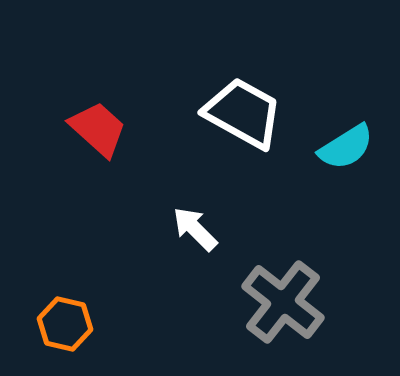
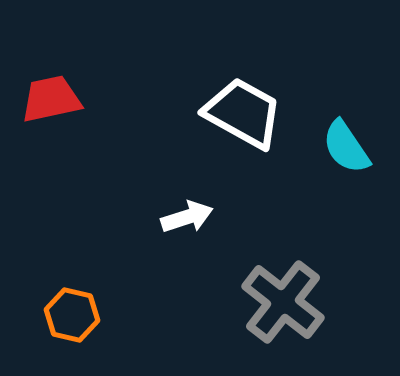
red trapezoid: moved 47 px left, 30 px up; rotated 54 degrees counterclockwise
cyan semicircle: rotated 88 degrees clockwise
white arrow: moved 8 px left, 12 px up; rotated 117 degrees clockwise
orange hexagon: moved 7 px right, 9 px up
